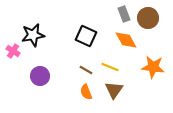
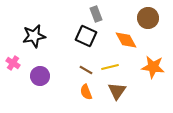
gray rectangle: moved 28 px left
black star: moved 1 px right, 1 px down
pink cross: moved 12 px down
yellow line: rotated 36 degrees counterclockwise
brown triangle: moved 3 px right, 1 px down
